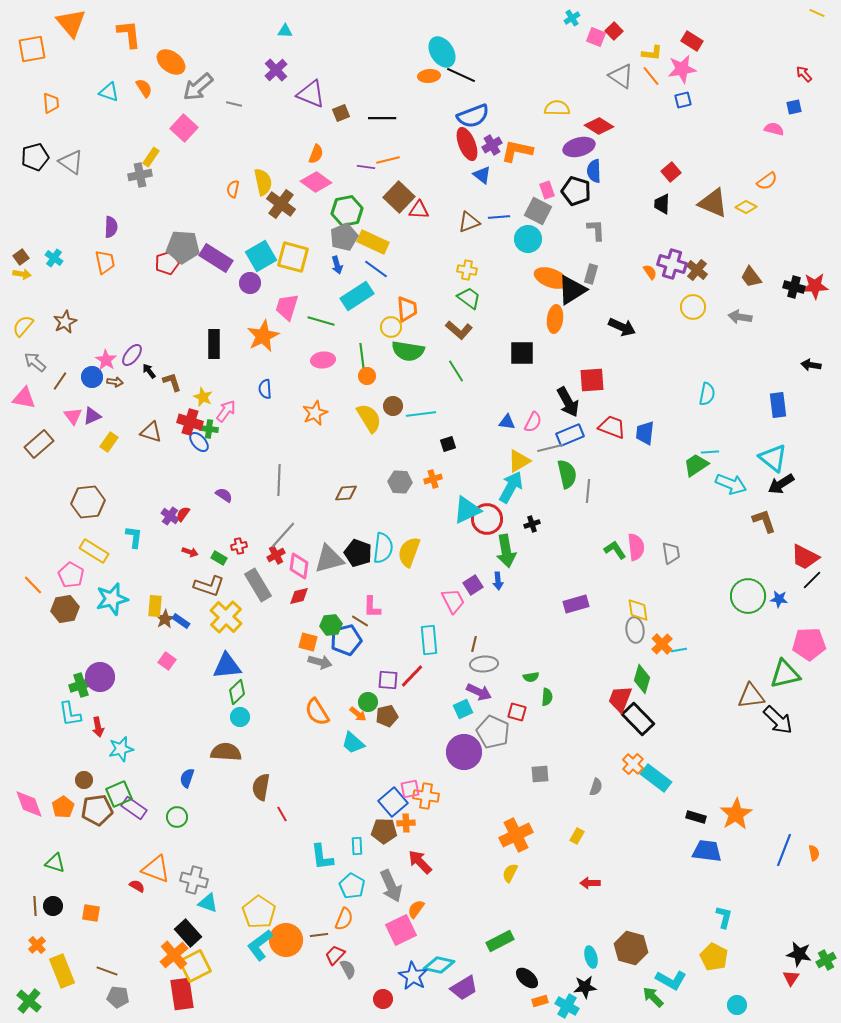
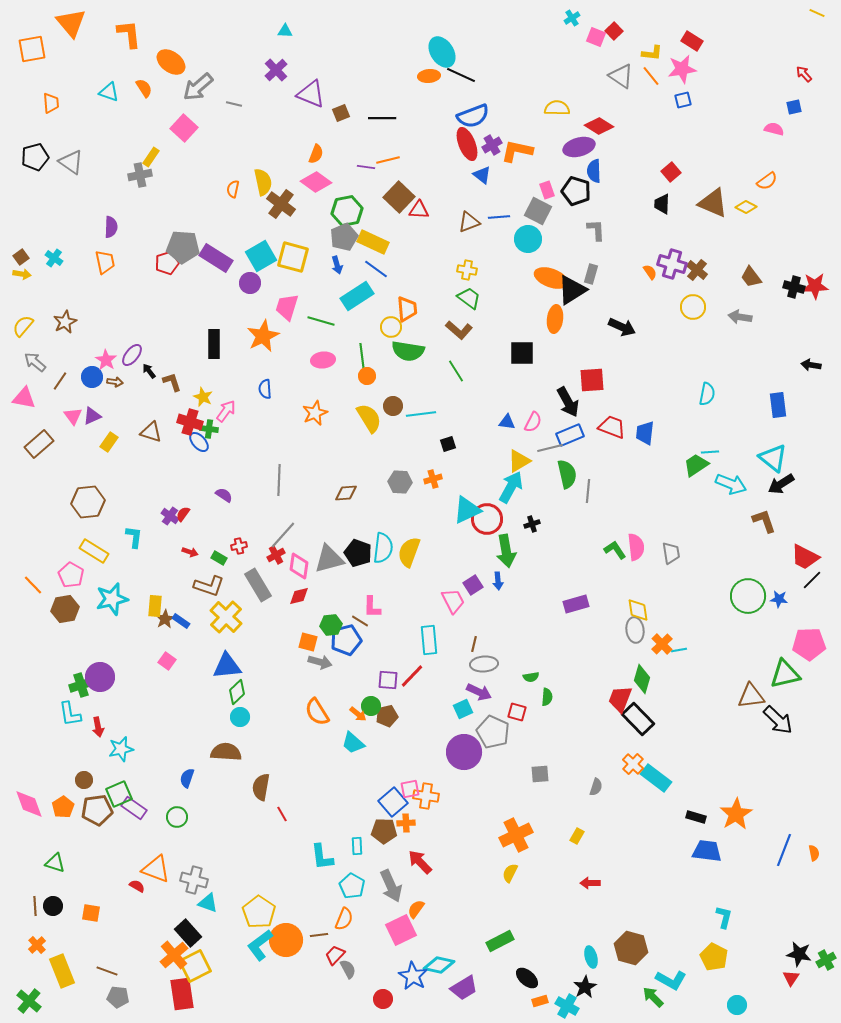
green circle at (368, 702): moved 3 px right, 4 px down
black star at (585, 987): rotated 25 degrees counterclockwise
